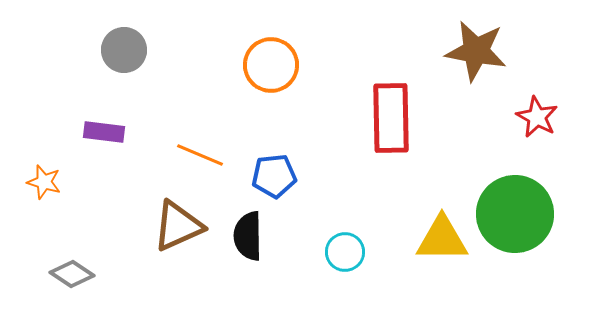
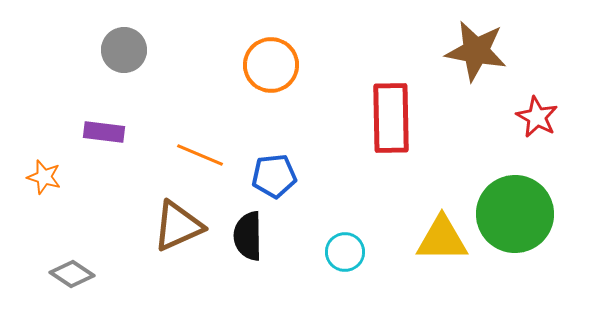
orange star: moved 5 px up
